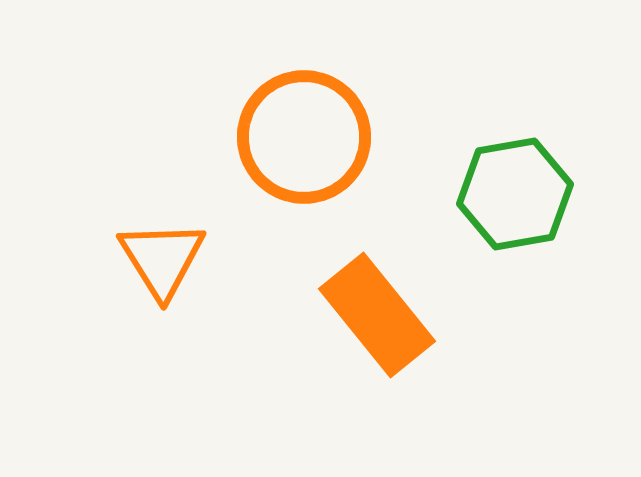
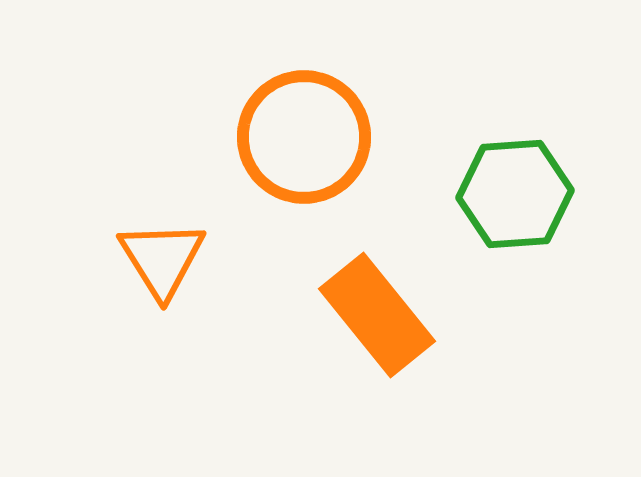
green hexagon: rotated 6 degrees clockwise
